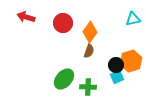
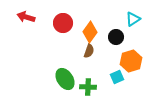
cyan triangle: rotated 21 degrees counterclockwise
black circle: moved 28 px up
green ellipse: moved 1 px right; rotated 75 degrees counterclockwise
